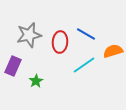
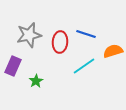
blue line: rotated 12 degrees counterclockwise
cyan line: moved 1 px down
